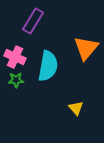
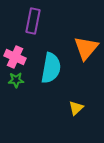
purple rectangle: rotated 20 degrees counterclockwise
cyan semicircle: moved 3 px right, 2 px down
yellow triangle: rotated 28 degrees clockwise
